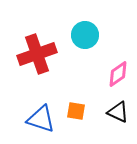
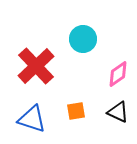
cyan circle: moved 2 px left, 4 px down
red cross: moved 1 px left, 12 px down; rotated 24 degrees counterclockwise
orange square: rotated 18 degrees counterclockwise
blue triangle: moved 9 px left
